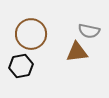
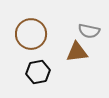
black hexagon: moved 17 px right, 6 px down
